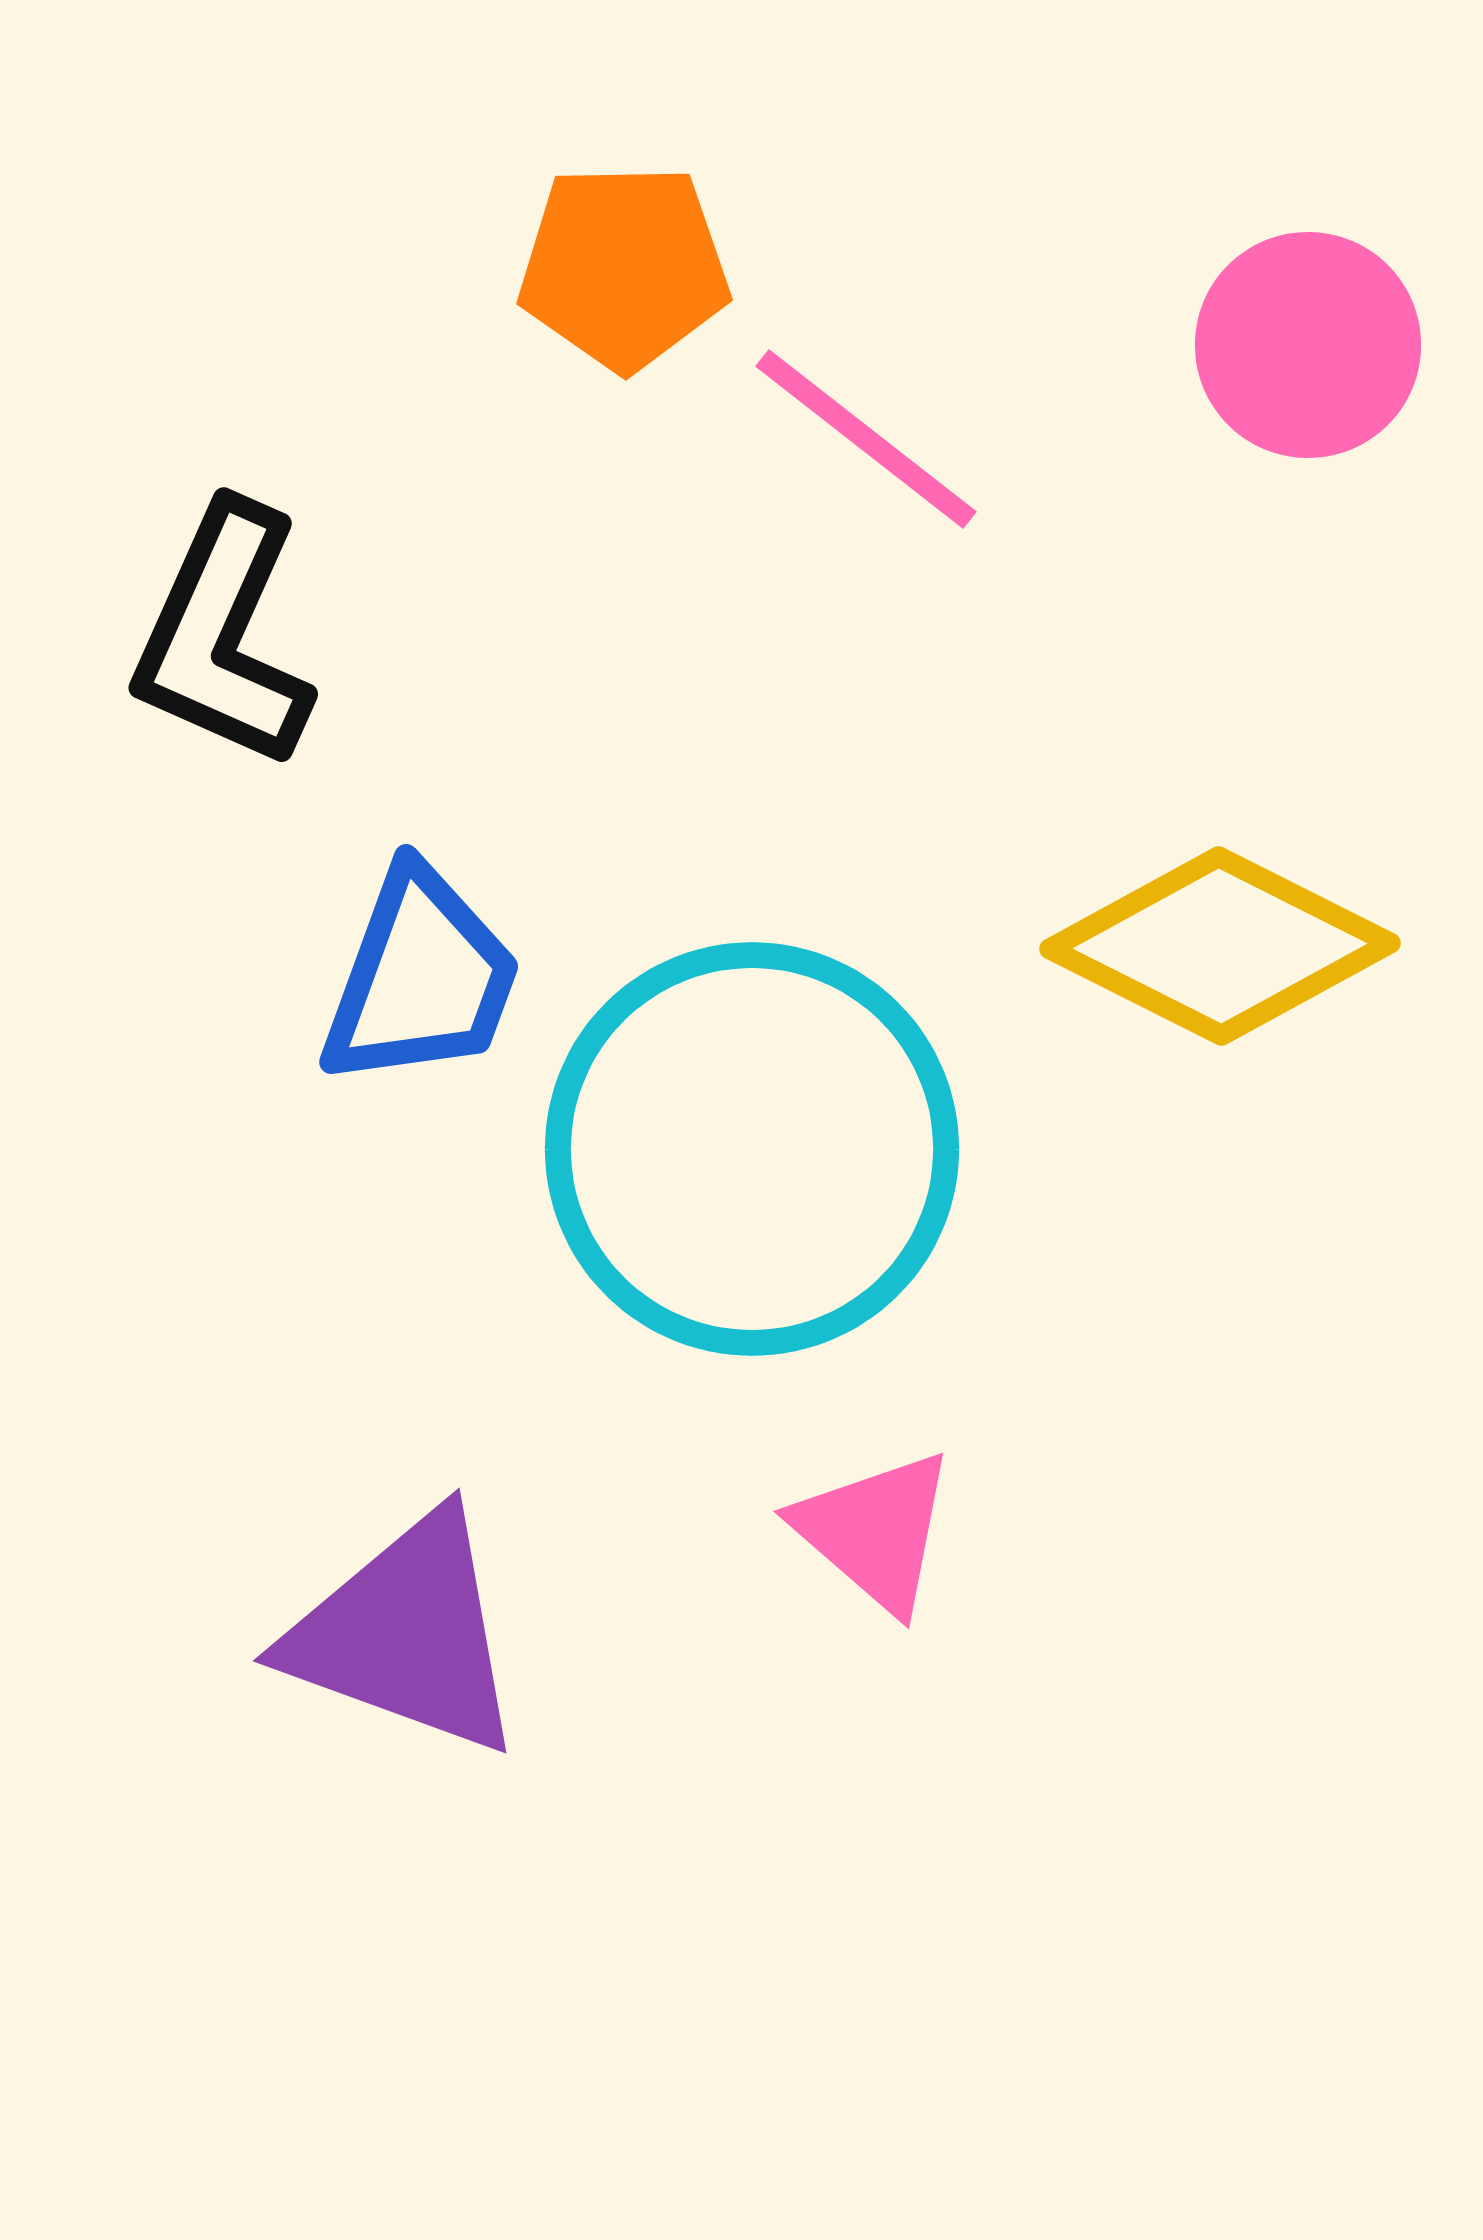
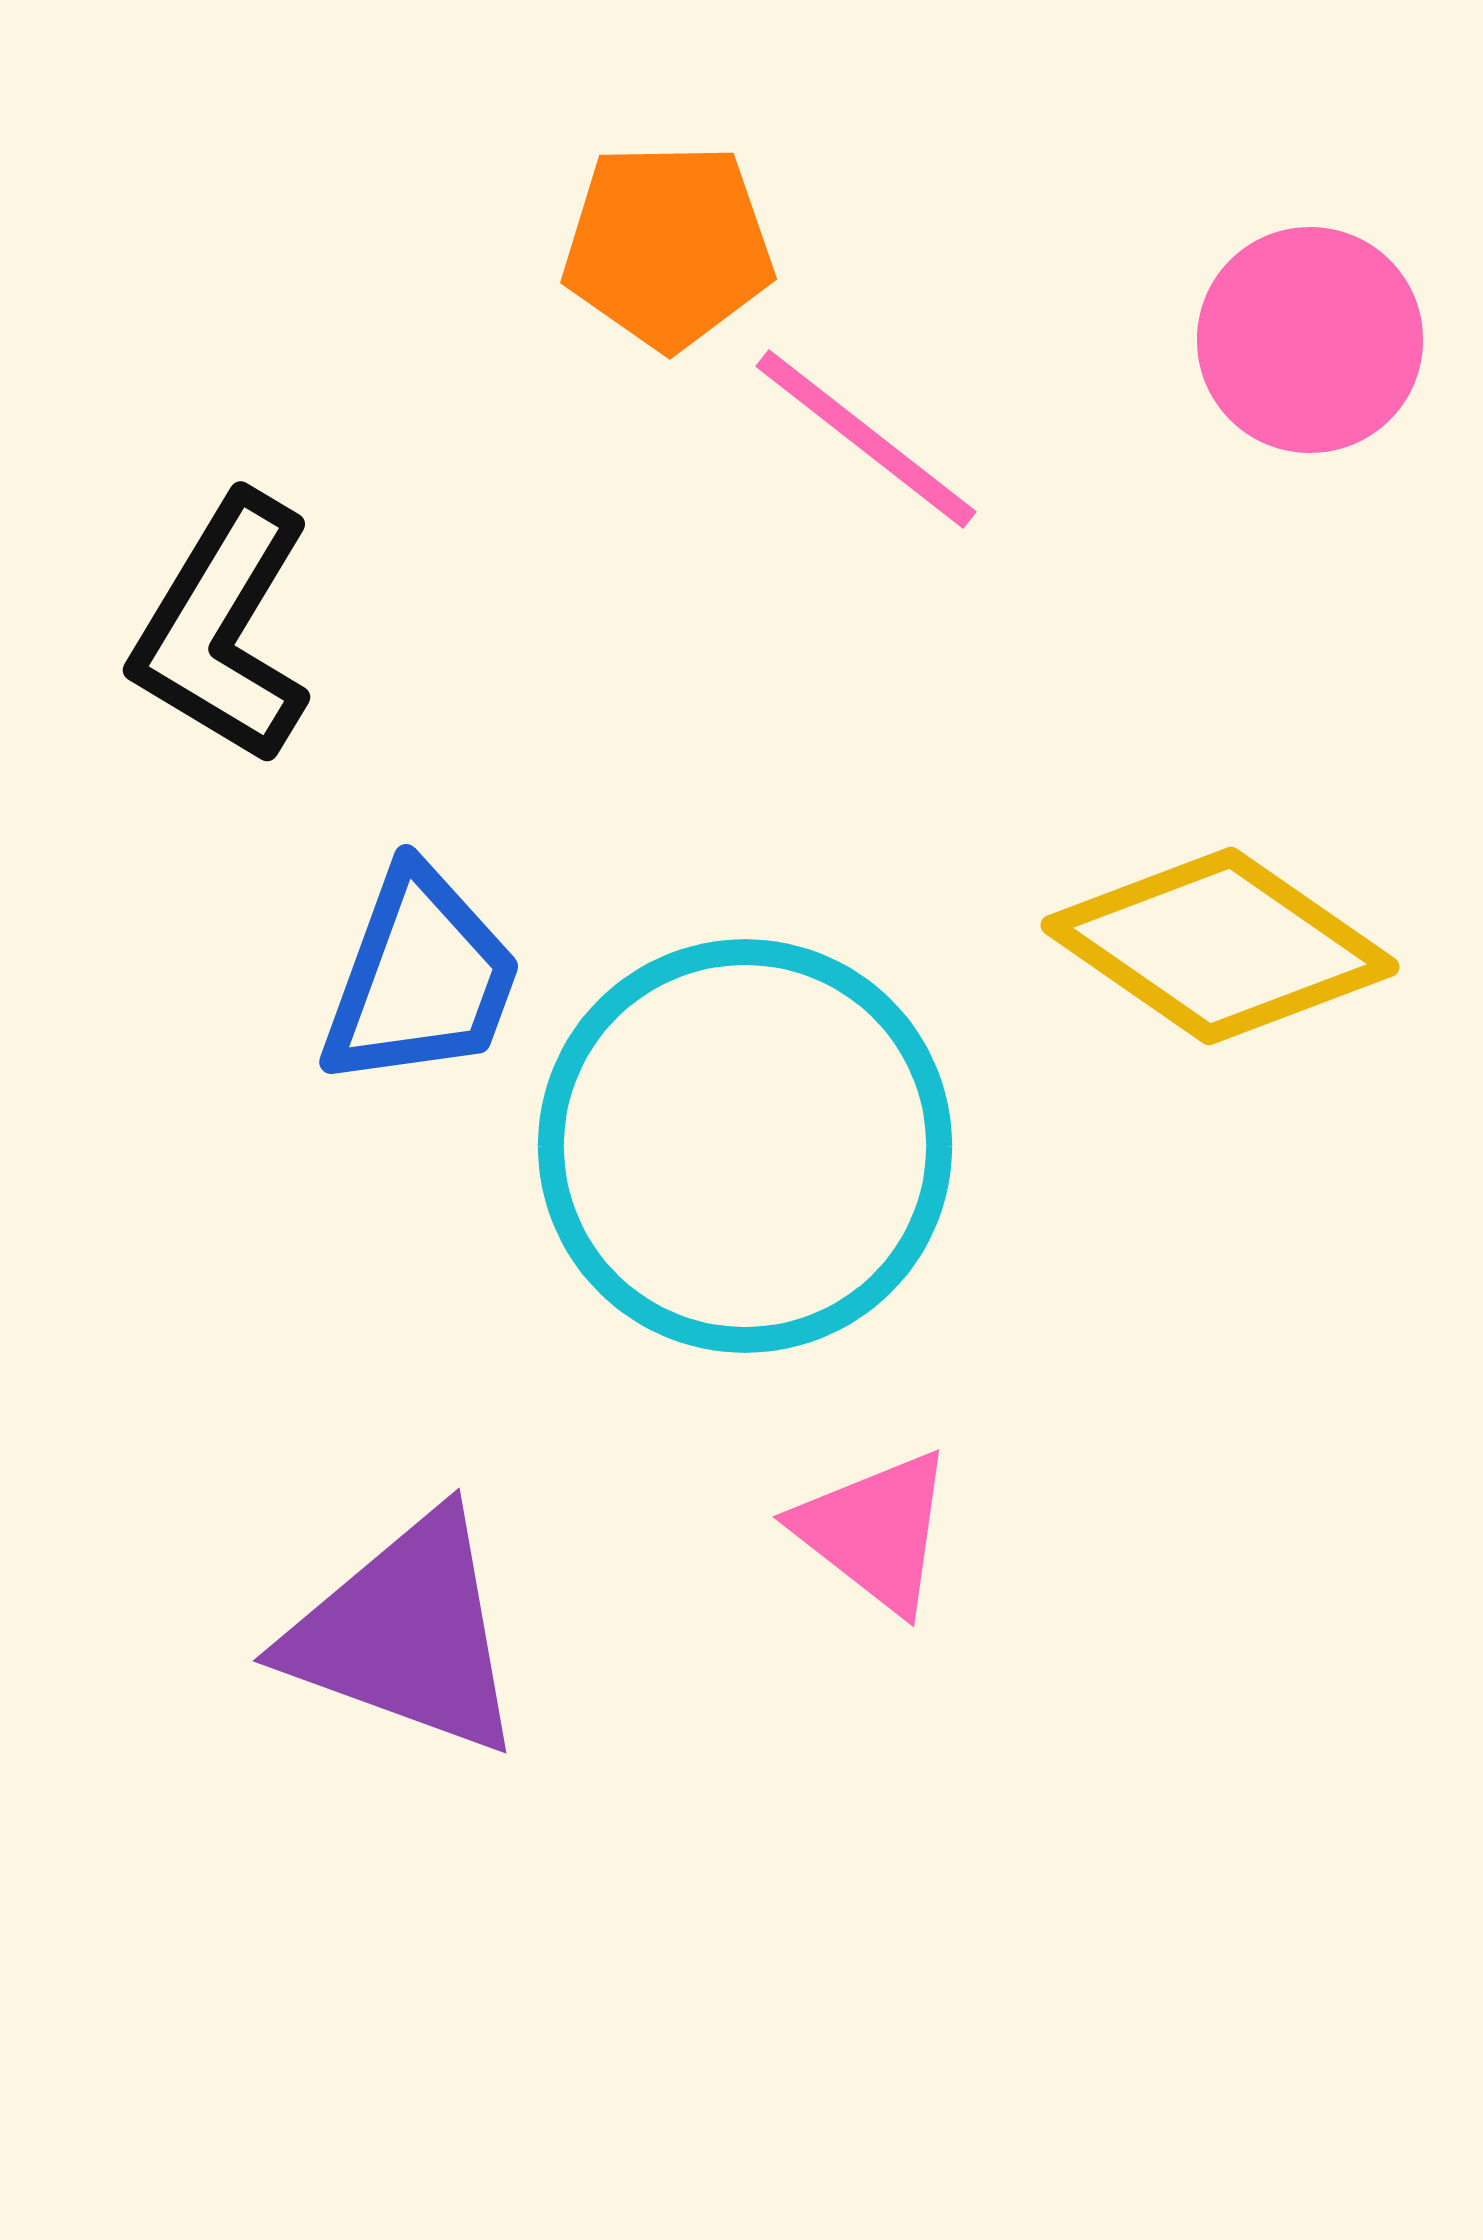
orange pentagon: moved 44 px right, 21 px up
pink circle: moved 2 px right, 5 px up
black L-shape: moved 7 px up; rotated 7 degrees clockwise
yellow diamond: rotated 8 degrees clockwise
cyan circle: moved 7 px left, 3 px up
pink triangle: rotated 3 degrees counterclockwise
